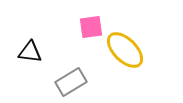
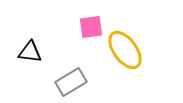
yellow ellipse: rotated 9 degrees clockwise
